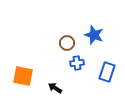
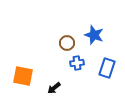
blue rectangle: moved 4 px up
black arrow: moved 1 px left; rotated 72 degrees counterclockwise
